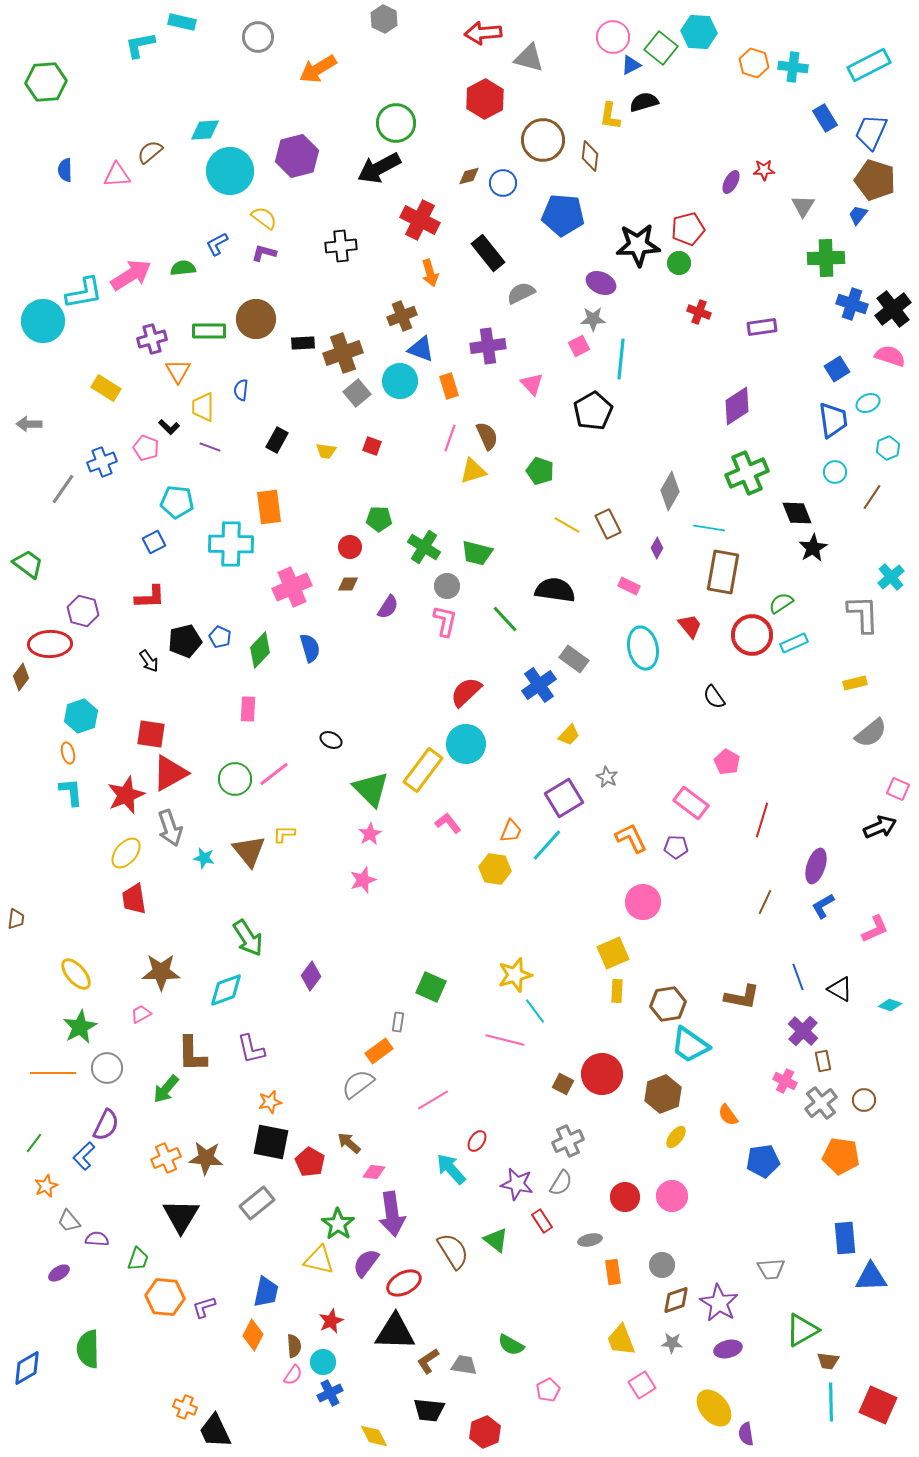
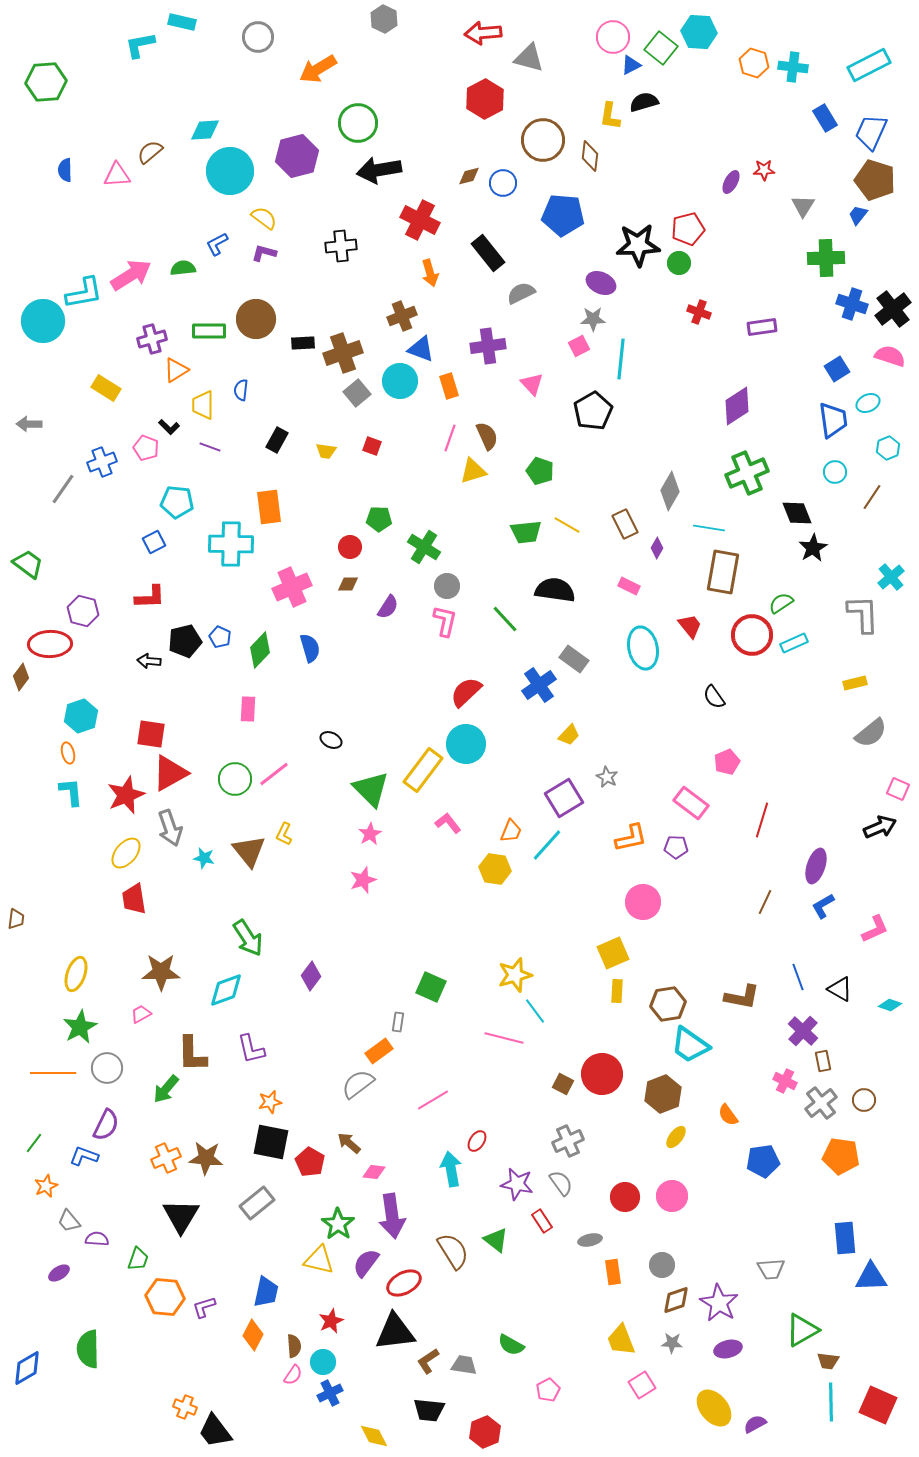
green circle at (396, 123): moved 38 px left
black arrow at (379, 168): moved 2 px down; rotated 18 degrees clockwise
orange triangle at (178, 371): moved 2 px left, 1 px up; rotated 28 degrees clockwise
yellow trapezoid at (203, 407): moved 2 px up
brown rectangle at (608, 524): moved 17 px right
green trapezoid at (477, 553): moved 49 px right, 21 px up; rotated 20 degrees counterclockwise
black arrow at (149, 661): rotated 130 degrees clockwise
pink pentagon at (727, 762): rotated 20 degrees clockwise
yellow L-shape at (284, 834): rotated 65 degrees counterclockwise
orange L-shape at (631, 838): rotated 104 degrees clockwise
yellow ellipse at (76, 974): rotated 60 degrees clockwise
pink line at (505, 1040): moved 1 px left, 2 px up
blue L-shape at (84, 1156): rotated 64 degrees clockwise
cyan arrow at (451, 1169): rotated 32 degrees clockwise
gray semicircle at (561, 1183): rotated 68 degrees counterclockwise
purple arrow at (392, 1214): moved 2 px down
black triangle at (395, 1332): rotated 9 degrees counterclockwise
black trapezoid at (215, 1431): rotated 12 degrees counterclockwise
purple semicircle at (746, 1434): moved 9 px right, 10 px up; rotated 70 degrees clockwise
